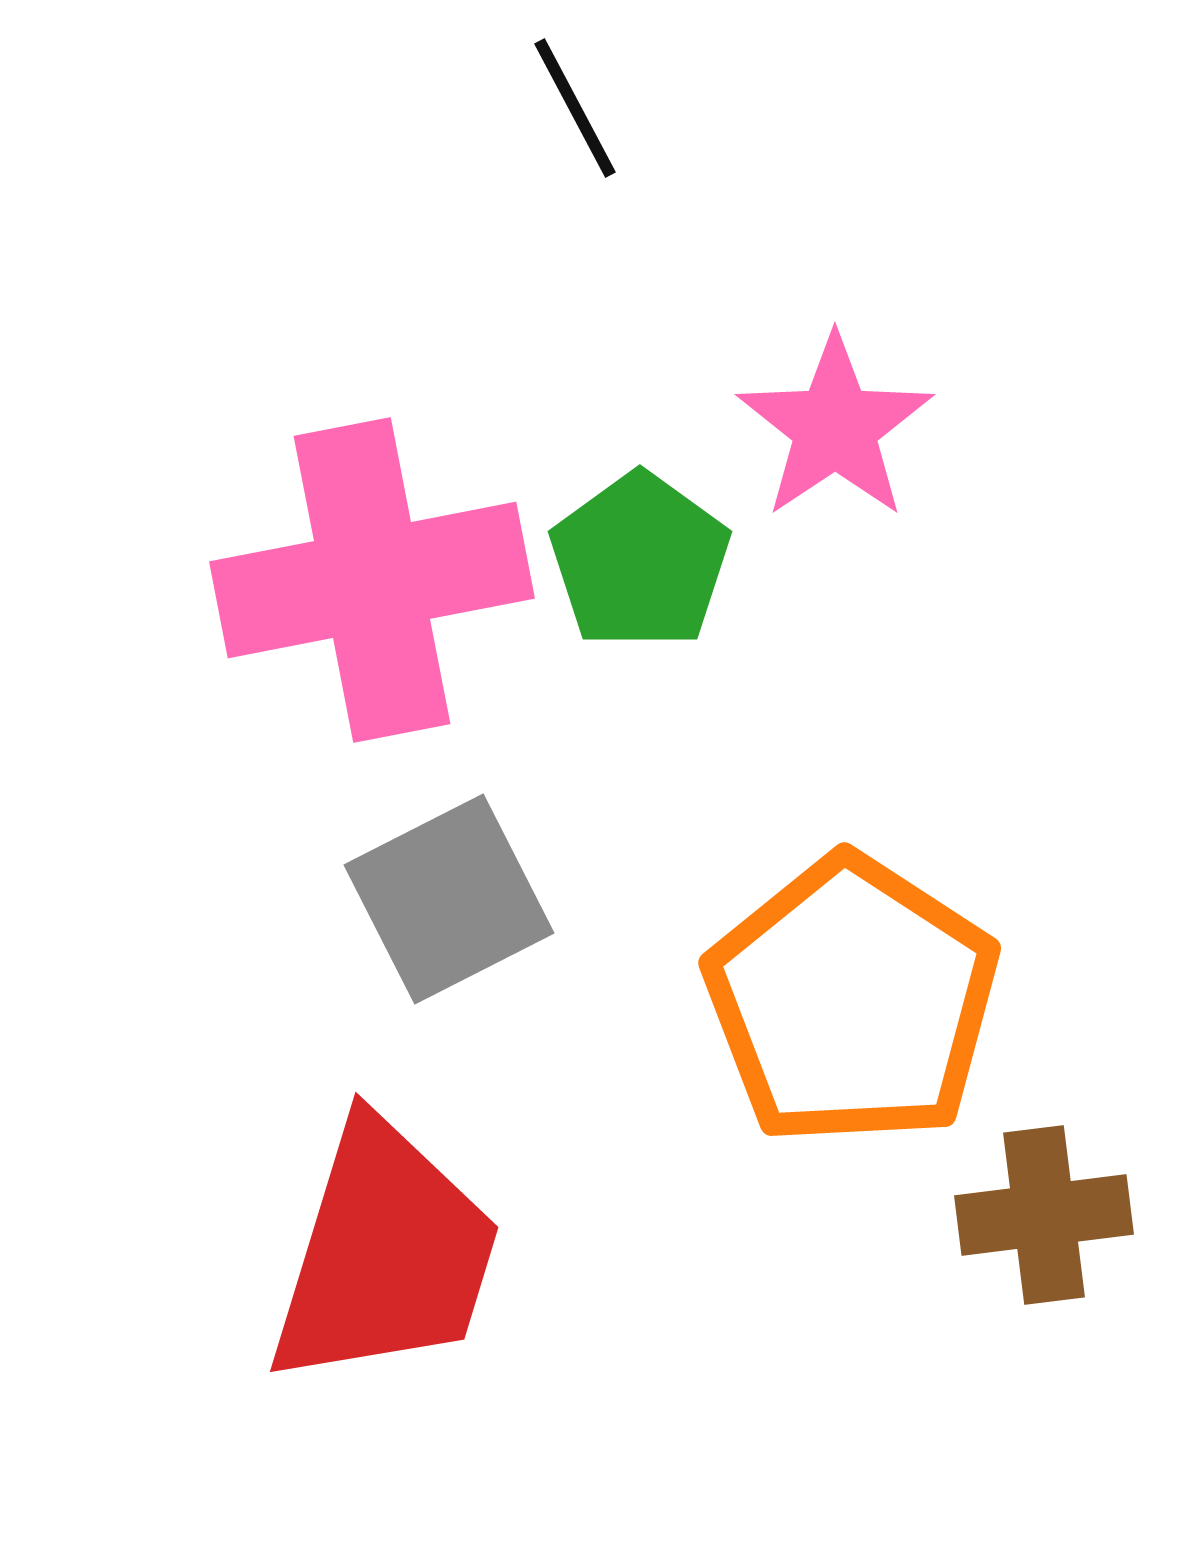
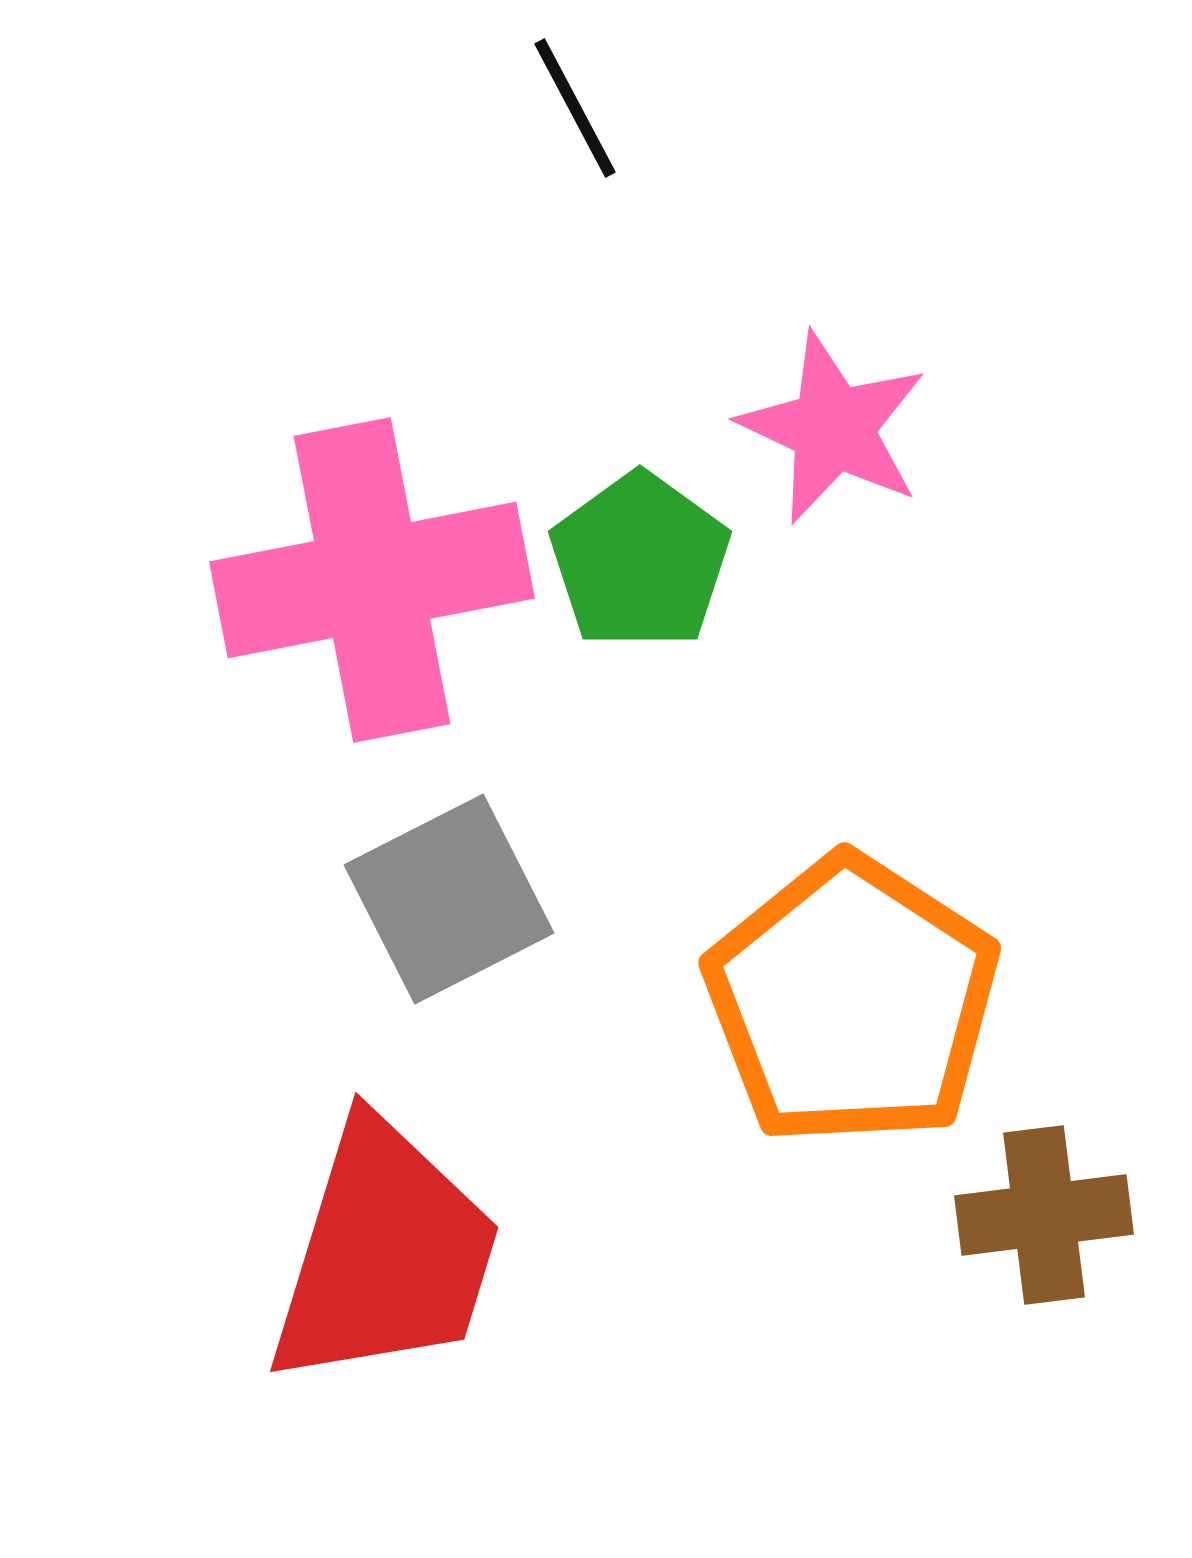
pink star: moved 2 px left, 1 px down; rotated 13 degrees counterclockwise
